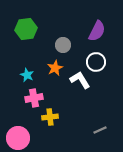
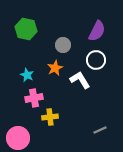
green hexagon: rotated 20 degrees clockwise
white circle: moved 2 px up
